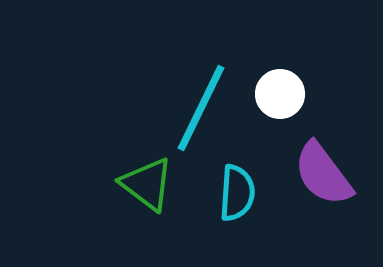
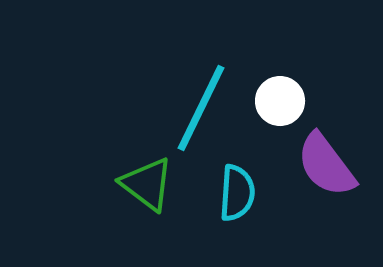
white circle: moved 7 px down
purple semicircle: moved 3 px right, 9 px up
